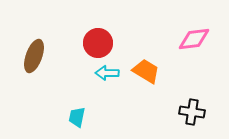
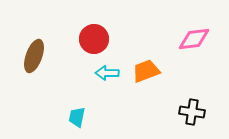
red circle: moved 4 px left, 4 px up
orange trapezoid: rotated 52 degrees counterclockwise
